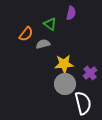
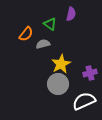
purple semicircle: moved 1 px down
yellow star: moved 3 px left; rotated 24 degrees counterclockwise
purple cross: rotated 24 degrees clockwise
gray circle: moved 7 px left
white semicircle: moved 1 px right, 2 px up; rotated 100 degrees counterclockwise
